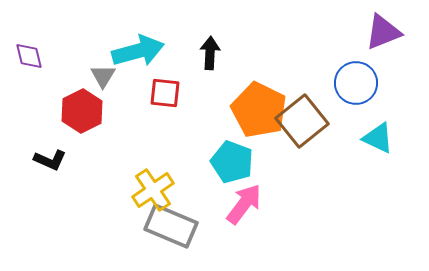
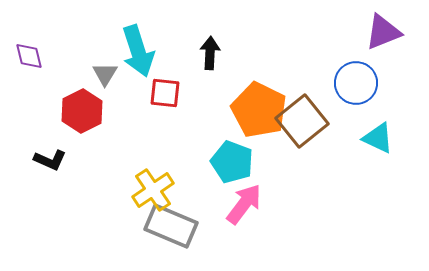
cyan arrow: rotated 87 degrees clockwise
gray triangle: moved 2 px right, 2 px up
